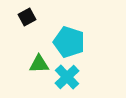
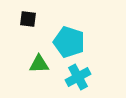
black square: moved 1 px right, 2 px down; rotated 36 degrees clockwise
cyan cross: moved 11 px right; rotated 15 degrees clockwise
